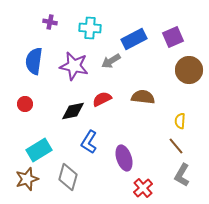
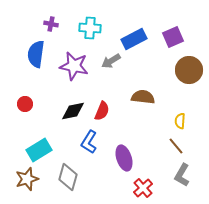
purple cross: moved 1 px right, 2 px down
blue semicircle: moved 2 px right, 7 px up
red semicircle: moved 12 px down; rotated 138 degrees clockwise
